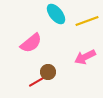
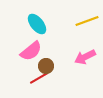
cyan ellipse: moved 19 px left, 10 px down
pink semicircle: moved 8 px down
brown circle: moved 2 px left, 6 px up
red line: moved 1 px right, 3 px up
